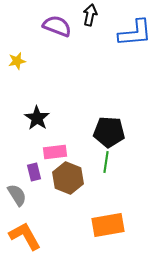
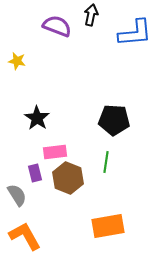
black arrow: moved 1 px right
yellow star: rotated 24 degrees clockwise
black pentagon: moved 5 px right, 12 px up
purple rectangle: moved 1 px right, 1 px down
orange rectangle: moved 1 px down
